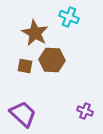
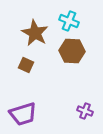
cyan cross: moved 4 px down
brown hexagon: moved 20 px right, 9 px up
brown square: moved 1 px right, 1 px up; rotated 14 degrees clockwise
purple trapezoid: rotated 120 degrees clockwise
